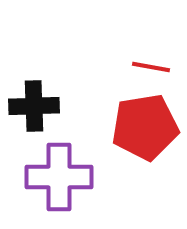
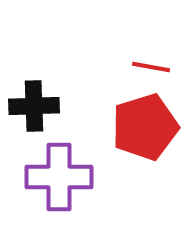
red pentagon: rotated 8 degrees counterclockwise
